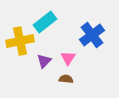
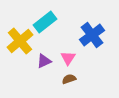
yellow cross: rotated 28 degrees counterclockwise
purple triangle: rotated 21 degrees clockwise
brown semicircle: moved 3 px right; rotated 24 degrees counterclockwise
